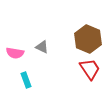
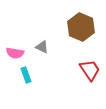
brown hexagon: moved 7 px left, 12 px up
red trapezoid: moved 1 px down
cyan rectangle: moved 5 px up
